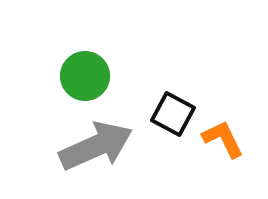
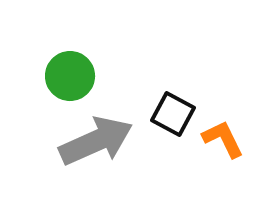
green circle: moved 15 px left
gray arrow: moved 5 px up
